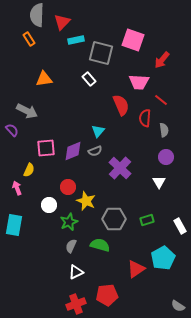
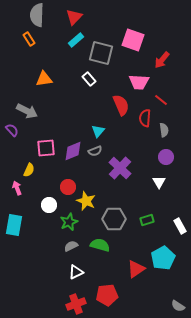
red triangle at (62, 22): moved 12 px right, 5 px up
cyan rectangle at (76, 40): rotated 28 degrees counterclockwise
gray semicircle at (71, 246): rotated 40 degrees clockwise
